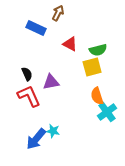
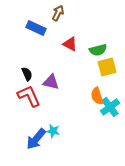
yellow square: moved 15 px right
purple triangle: rotated 24 degrees clockwise
cyan cross: moved 3 px right, 5 px up
